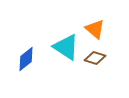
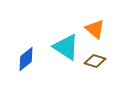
brown diamond: moved 3 px down
